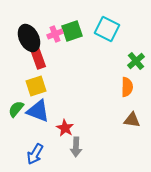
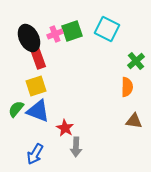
brown triangle: moved 2 px right, 1 px down
